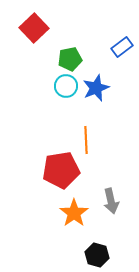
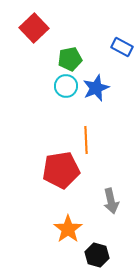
blue rectangle: rotated 65 degrees clockwise
orange star: moved 6 px left, 16 px down
